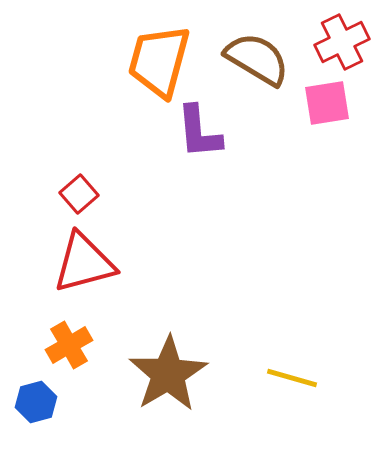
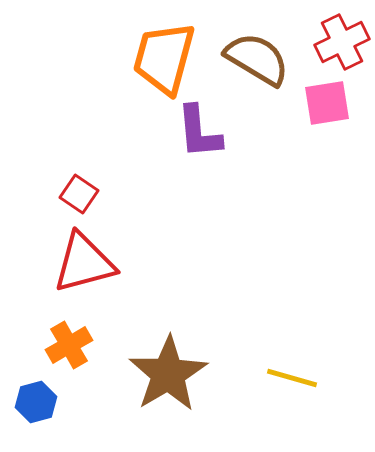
orange trapezoid: moved 5 px right, 3 px up
red square: rotated 15 degrees counterclockwise
